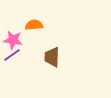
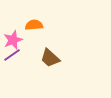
pink star: rotated 30 degrees counterclockwise
brown trapezoid: moved 2 px left, 1 px down; rotated 50 degrees counterclockwise
